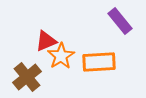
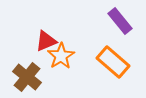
orange rectangle: moved 14 px right; rotated 44 degrees clockwise
brown cross: rotated 12 degrees counterclockwise
